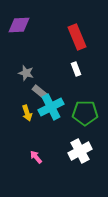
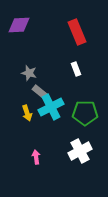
red rectangle: moved 5 px up
gray star: moved 3 px right
pink arrow: rotated 32 degrees clockwise
